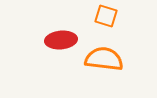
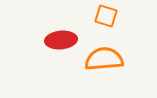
orange semicircle: rotated 12 degrees counterclockwise
